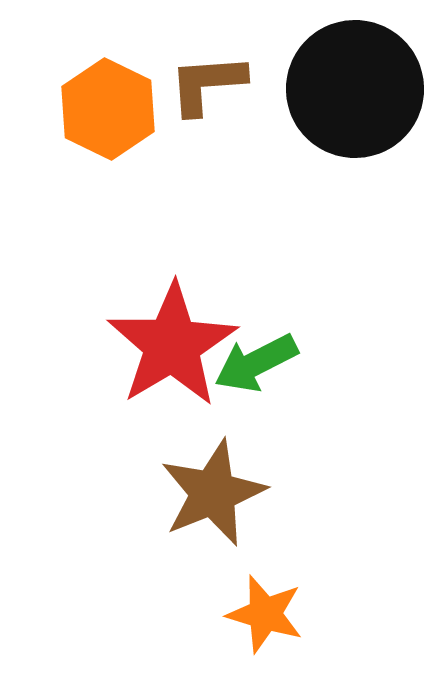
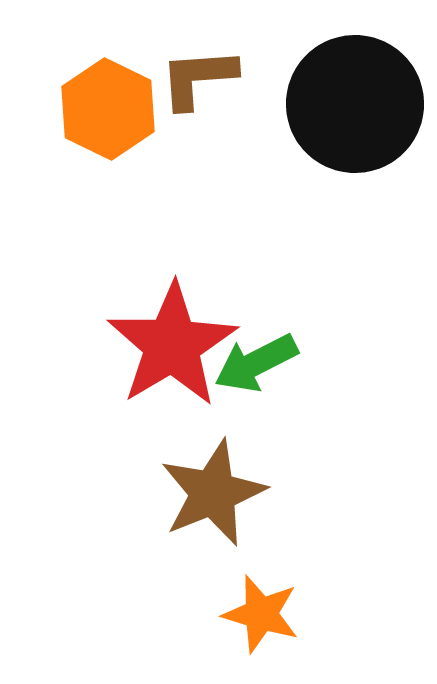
brown L-shape: moved 9 px left, 6 px up
black circle: moved 15 px down
orange star: moved 4 px left
